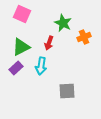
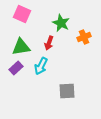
green star: moved 2 px left
green triangle: rotated 18 degrees clockwise
cyan arrow: rotated 18 degrees clockwise
